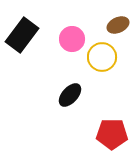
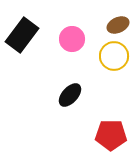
yellow circle: moved 12 px right, 1 px up
red pentagon: moved 1 px left, 1 px down
